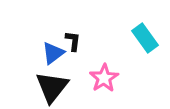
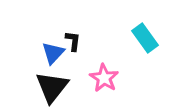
blue triangle: rotated 10 degrees counterclockwise
pink star: rotated 8 degrees counterclockwise
